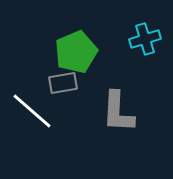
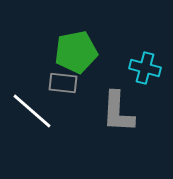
cyan cross: moved 29 px down; rotated 32 degrees clockwise
green pentagon: rotated 12 degrees clockwise
gray rectangle: rotated 16 degrees clockwise
